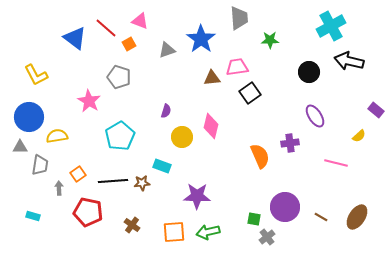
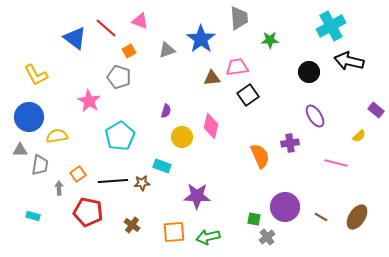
orange square at (129, 44): moved 7 px down
black square at (250, 93): moved 2 px left, 2 px down
gray triangle at (20, 147): moved 3 px down
green arrow at (208, 232): moved 5 px down
